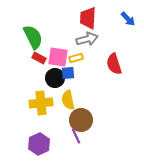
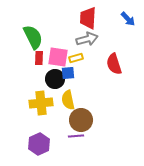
red rectangle: rotated 64 degrees clockwise
black circle: moved 1 px down
purple line: rotated 70 degrees counterclockwise
